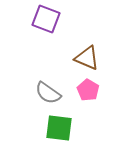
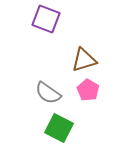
brown triangle: moved 3 px left, 2 px down; rotated 40 degrees counterclockwise
green square: rotated 20 degrees clockwise
